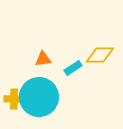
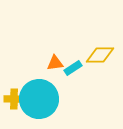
orange triangle: moved 12 px right, 4 px down
cyan circle: moved 2 px down
